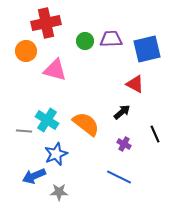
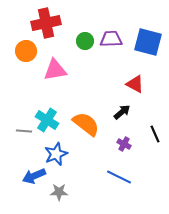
blue square: moved 1 px right, 7 px up; rotated 28 degrees clockwise
pink triangle: rotated 25 degrees counterclockwise
